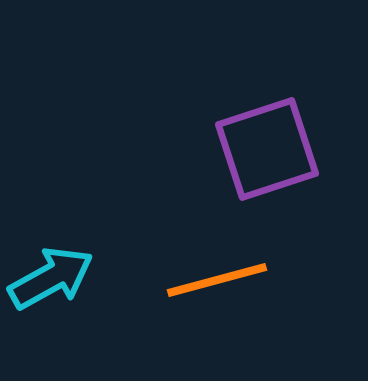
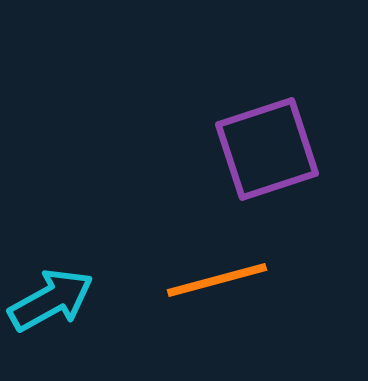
cyan arrow: moved 22 px down
